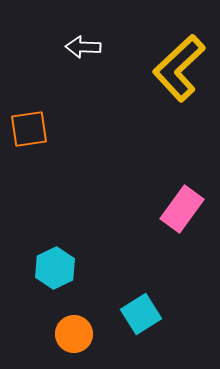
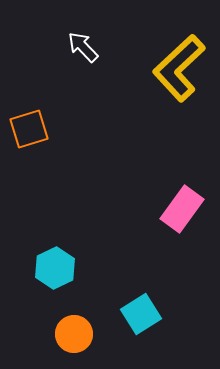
white arrow: rotated 44 degrees clockwise
orange square: rotated 9 degrees counterclockwise
